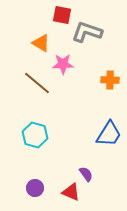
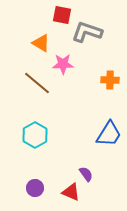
cyan hexagon: rotated 15 degrees clockwise
